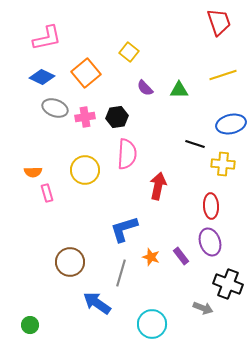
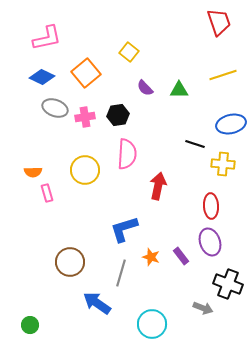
black hexagon: moved 1 px right, 2 px up
